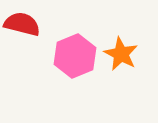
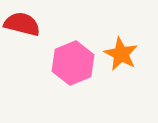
pink hexagon: moved 2 px left, 7 px down
